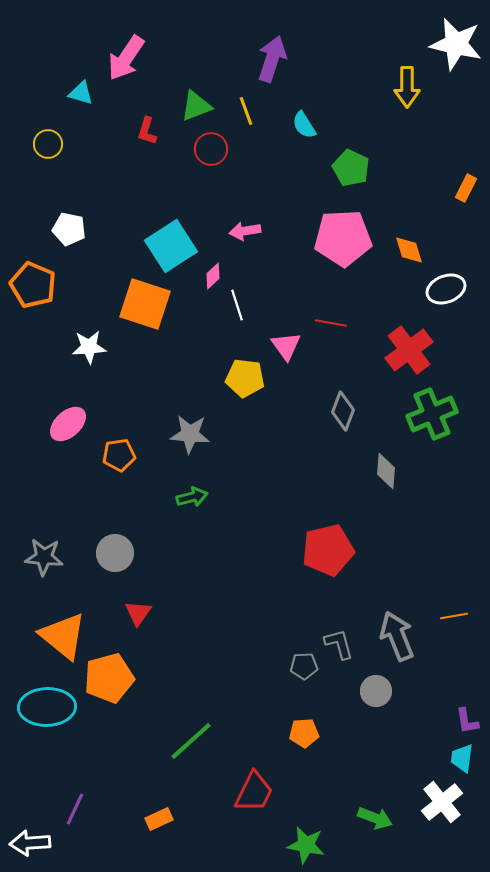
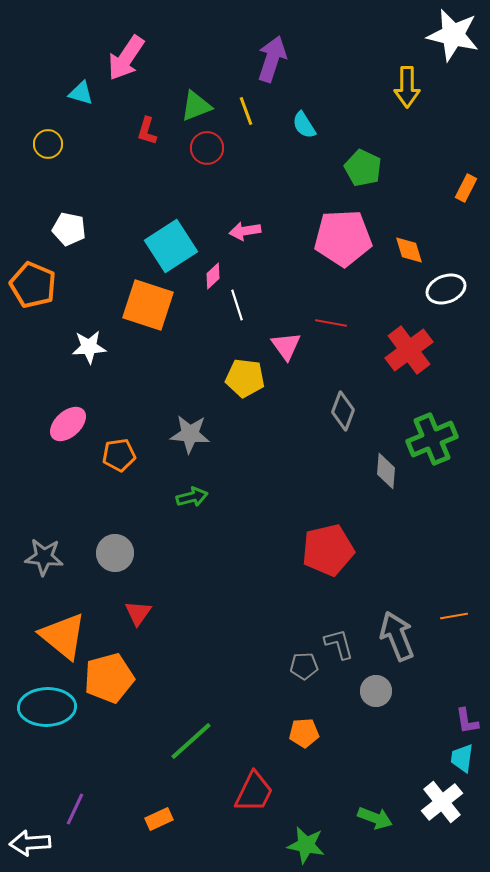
white star at (456, 44): moved 3 px left, 9 px up
red circle at (211, 149): moved 4 px left, 1 px up
green pentagon at (351, 168): moved 12 px right
orange square at (145, 304): moved 3 px right, 1 px down
green cross at (432, 414): moved 25 px down
